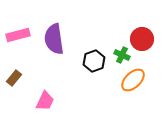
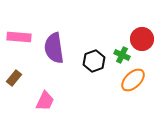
pink rectangle: moved 1 px right, 2 px down; rotated 20 degrees clockwise
purple semicircle: moved 9 px down
